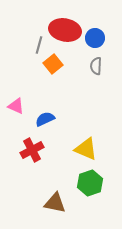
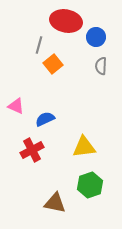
red ellipse: moved 1 px right, 9 px up
blue circle: moved 1 px right, 1 px up
gray semicircle: moved 5 px right
yellow triangle: moved 2 px left, 2 px up; rotated 30 degrees counterclockwise
green hexagon: moved 2 px down
